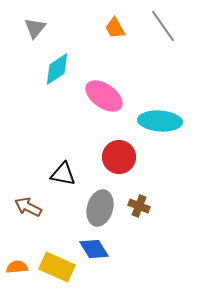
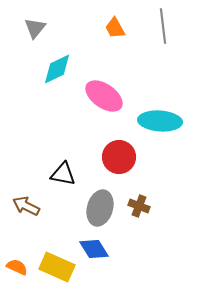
gray line: rotated 28 degrees clockwise
cyan diamond: rotated 8 degrees clockwise
brown arrow: moved 2 px left, 1 px up
orange semicircle: rotated 30 degrees clockwise
